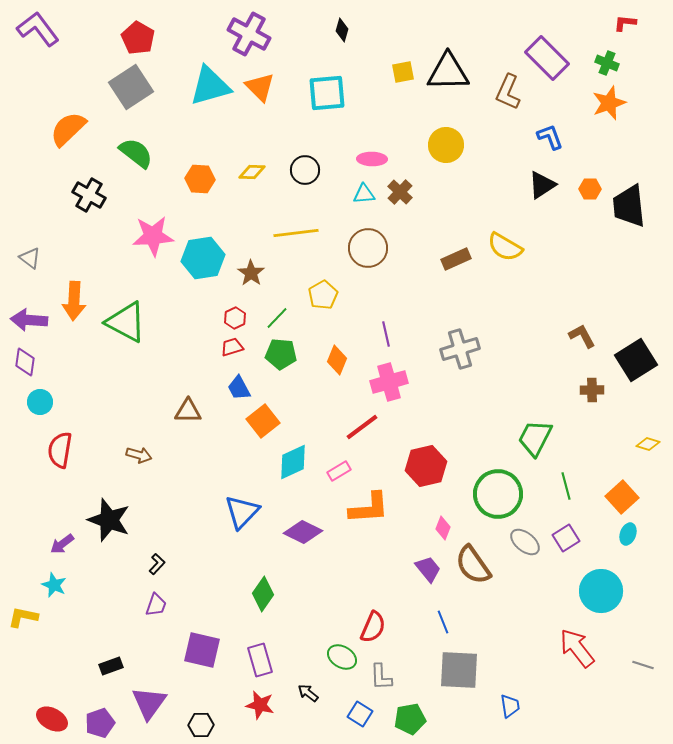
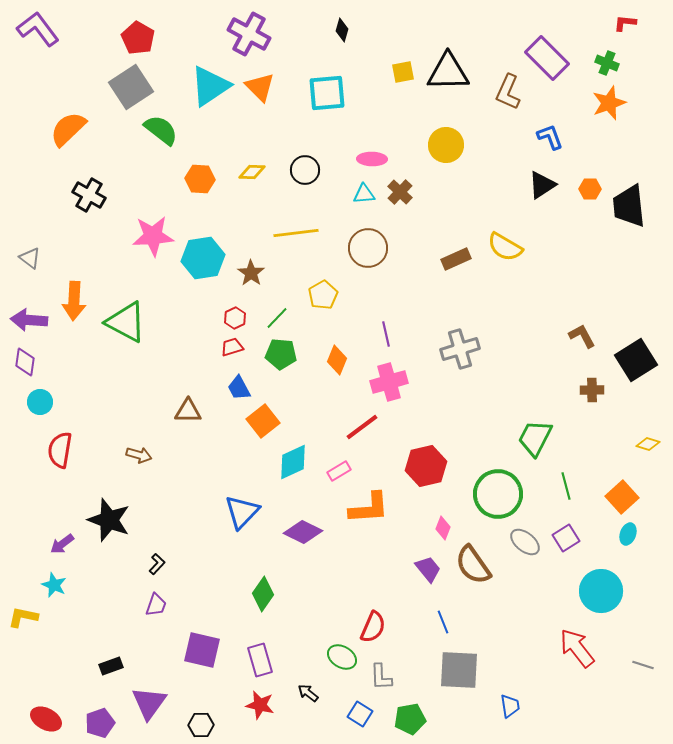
cyan triangle at (210, 86): rotated 18 degrees counterclockwise
green semicircle at (136, 153): moved 25 px right, 23 px up
red ellipse at (52, 719): moved 6 px left
